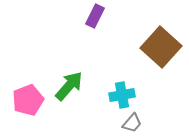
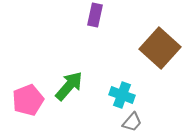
purple rectangle: moved 1 px up; rotated 15 degrees counterclockwise
brown square: moved 1 px left, 1 px down
cyan cross: rotated 30 degrees clockwise
gray trapezoid: moved 1 px up
